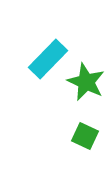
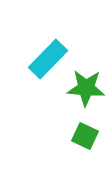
green star: moved 6 px down; rotated 21 degrees counterclockwise
